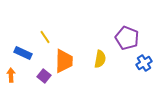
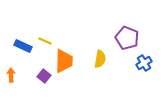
yellow line: moved 4 px down; rotated 32 degrees counterclockwise
blue rectangle: moved 7 px up
